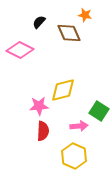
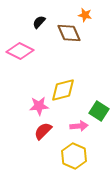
pink diamond: moved 1 px down
red semicircle: rotated 138 degrees counterclockwise
